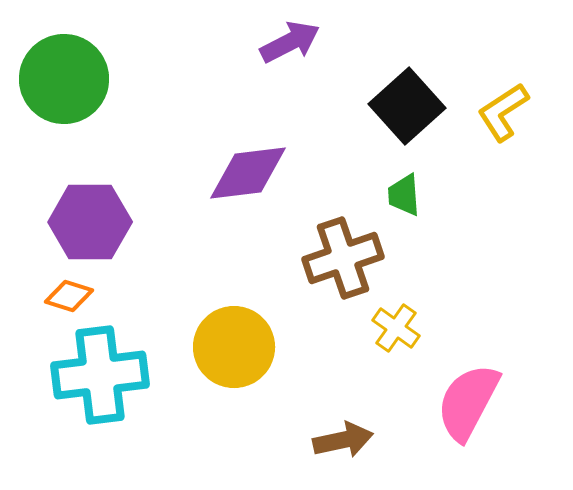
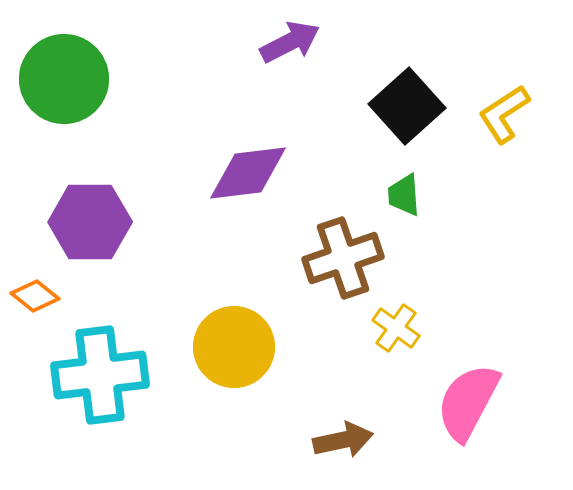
yellow L-shape: moved 1 px right, 2 px down
orange diamond: moved 34 px left; rotated 21 degrees clockwise
